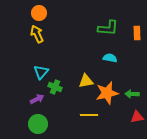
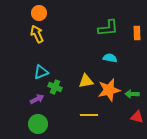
green L-shape: rotated 10 degrees counterclockwise
cyan triangle: rotated 28 degrees clockwise
orange star: moved 2 px right, 3 px up
red triangle: rotated 24 degrees clockwise
